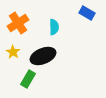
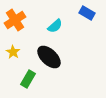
orange cross: moved 3 px left, 3 px up
cyan semicircle: moved 1 px right, 1 px up; rotated 49 degrees clockwise
black ellipse: moved 6 px right, 1 px down; rotated 65 degrees clockwise
